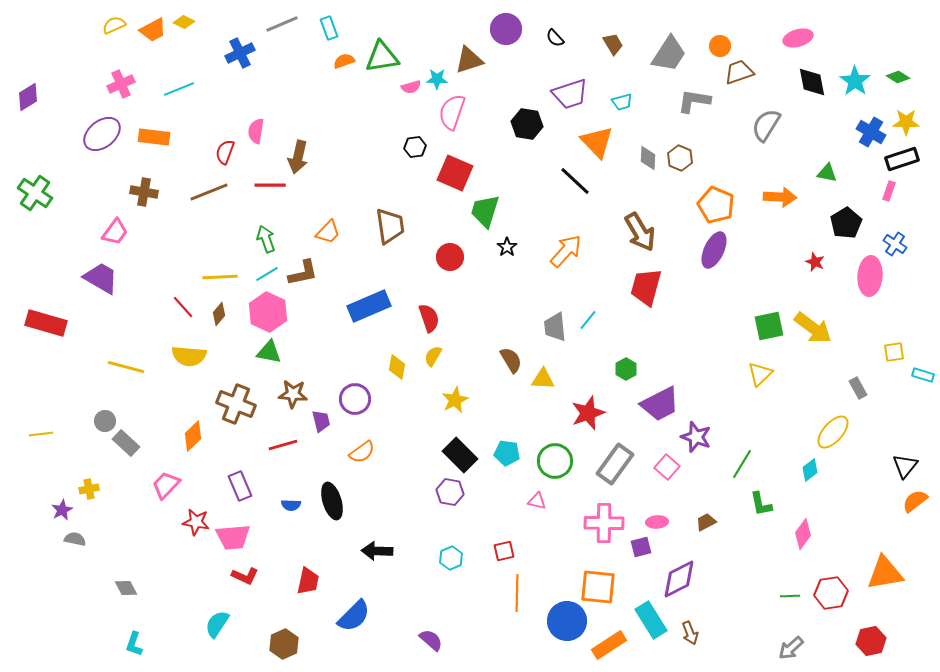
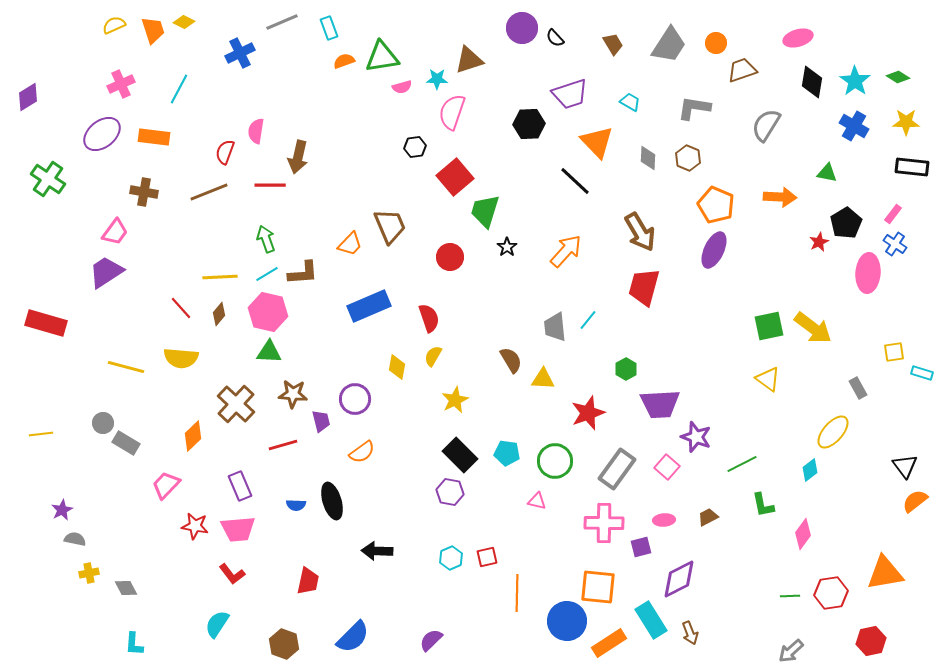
gray line at (282, 24): moved 2 px up
purple circle at (506, 29): moved 16 px right, 1 px up
orange trapezoid at (153, 30): rotated 80 degrees counterclockwise
orange circle at (720, 46): moved 4 px left, 3 px up
gray trapezoid at (669, 54): moved 9 px up
brown trapezoid at (739, 72): moved 3 px right, 2 px up
black diamond at (812, 82): rotated 20 degrees clockwise
pink semicircle at (411, 87): moved 9 px left
cyan line at (179, 89): rotated 40 degrees counterclockwise
gray L-shape at (694, 101): moved 7 px down
cyan trapezoid at (622, 102): moved 8 px right; rotated 135 degrees counterclockwise
black hexagon at (527, 124): moved 2 px right; rotated 12 degrees counterclockwise
blue cross at (871, 132): moved 17 px left, 6 px up
brown hexagon at (680, 158): moved 8 px right
black rectangle at (902, 159): moved 10 px right, 8 px down; rotated 24 degrees clockwise
red square at (455, 173): moved 4 px down; rotated 27 degrees clockwise
pink rectangle at (889, 191): moved 4 px right, 23 px down; rotated 18 degrees clockwise
green cross at (35, 193): moved 13 px right, 14 px up
brown trapezoid at (390, 226): rotated 15 degrees counterclockwise
orange trapezoid at (328, 232): moved 22 px right, 12 px down
red star at (815, 262): moved 4 px right, 20 px up; rotated 24 degrees clockwise
brown L-shape at (303, 273): rotated 8 degrees clockwise
pink ellipse at (870, 276): moved 2 px left, 3 px up
purple trapezoid at (101, 278): moved 5 px right, 6 px up; rotated 63 degrees counterclockwise
red trapezoid at (646, 287): moved 2 px left
red line at (183, 307): moved 2 px left, 1 px down
pink hexagon at (268, 312): rotated 12 degrees counterclockwise
green triangle at (269, 352): rotated 8 degrees counterclockwise
yellow semicircle at (189, 356): moved 8 px left, 2 px down
yellow triangle at (760, 374): moved 8 px right, 5 px down; rotated 40 degrees counterclockwise
cyan rectangle at (923, 375): moved 1 px left, 2 px up
brown cross at (236, 404): rotated 21 degrees clockwise
purple trapezoid at (660, 404): rotated 24 degrees clockwise
gray circle at (105, 421): moved 2 px left, 2 px down
gray rectangle at (126, 443): rotated 12 degrees counterclockwise
gray rectangle at (615, 464): moved 2 px right, 5 px down
green line at (742, 464): rotated 32 degrees clockwise
black triangle at (905, 466): rotated 16 degrees counterclockwise
yellow cross at (89, 489): moved 84 px down
green L-shape at (761, 504): moved 2 px right, 1 px down
blue semicircle at (291, 505): moved 5 px right
red star at (196, 522): moved 1 px left, 4 px down
pink ellipse at (657, 522): moved 7 px right, 2 px up
brown trapezoid at (706, 522): moved 2 px right, 5 px up
pink trapezoid at (233, 537): moved 5 px right, 8 px up
red square at (504, 551): moved 17 px left, 6 px down
red L-shape at (245, 576): moved 13 px left, 2 px up; rotated 28 degrees clockwise
blue semicircle at (354, 616): moved 1 px left, 21 px down
purple semicircle at (431, 640): rotated 85 degrees counterclockwise
cyan L-shape at (134, 644): rotated 15 degrees counterclockwise
brown hexagon at (284, 644): rotated 16 degrees counterclockwise
orange rectangle at (609, 645): moved 2 px up
gray arrow at (791, 648): moved 3 px down
